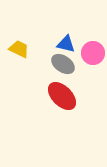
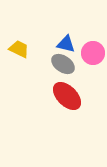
red ellipse: moved 5 px right
